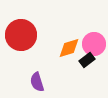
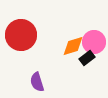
pink circle: moved 2 px up
orange diamond: moved 4 px right, 2 px up
black rectangle: moved 2 px up
